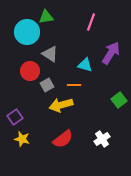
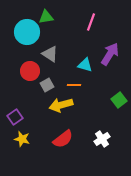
purple arrow: moved 1 px left, 1 px down
